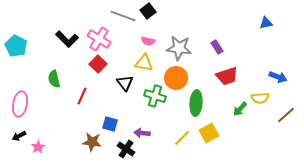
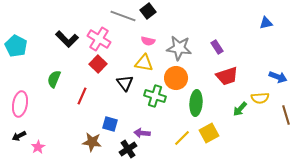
green semicircle: rotated 36 degrees clockwise
brown line: rotated 66 degrees counterclockwise
black cross: moved 2 px right; rotated 24 degrees clockwise
